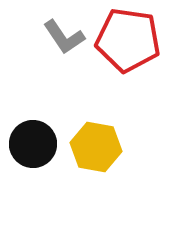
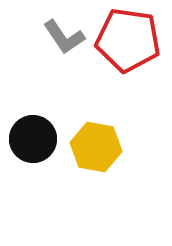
black circle: moved 5 px up
